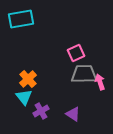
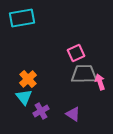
cyan rectangle: moved 1 px right, 1 px up
